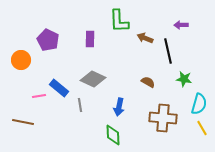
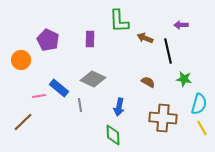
brown line: rotated 55 degrees counterclockwise
